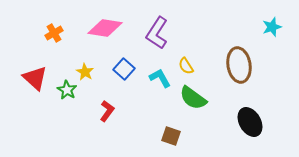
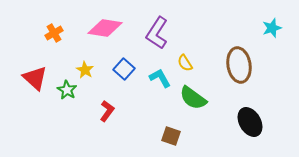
cyan star: moved 1 px down
yellow semicircle: moved 1 px left, 3 px up
yellow star: moved 2 px up
